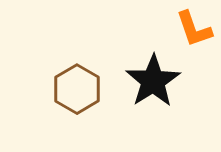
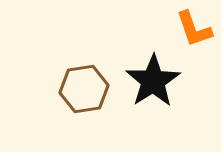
brown hexagon: moved 7 px right; rotated 21 degrees clockwise
